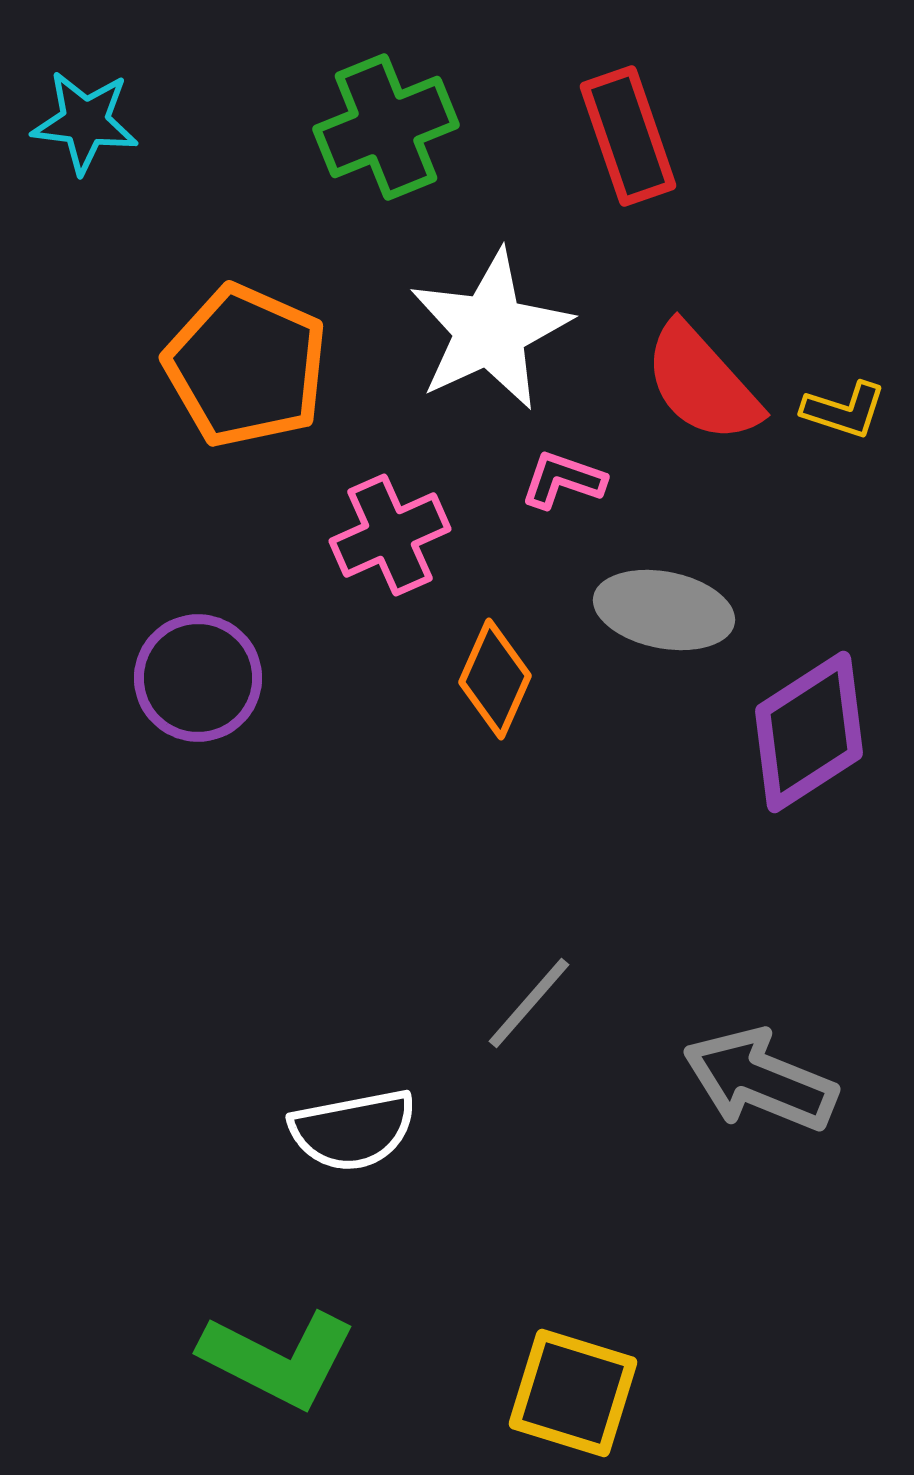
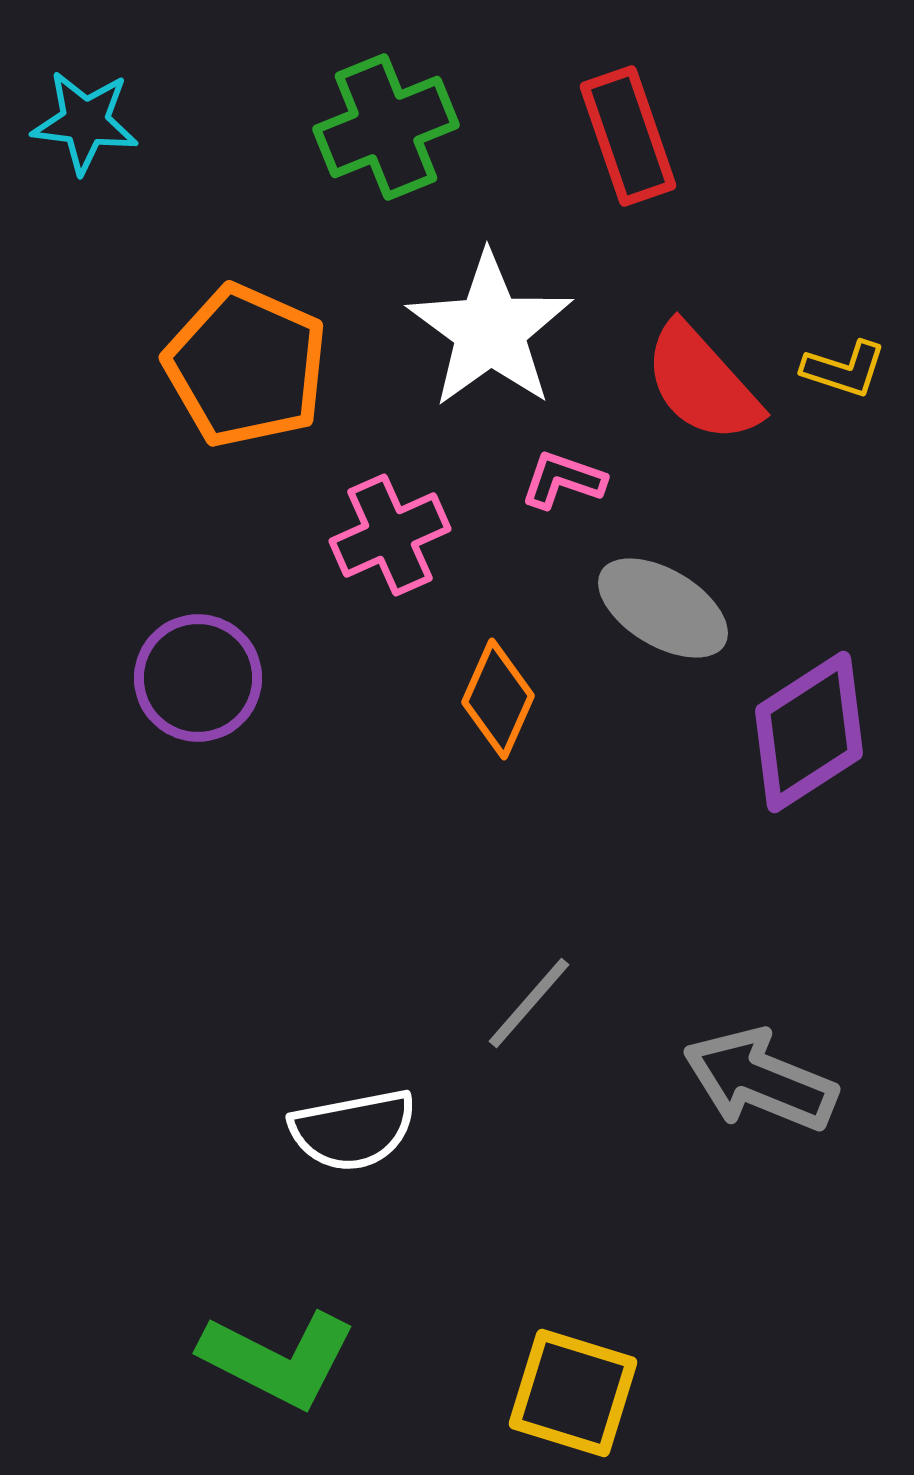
white star: rotated 11 degrees counterclockwise
yellow L-shape: moved 41 px up
gray ellipse: moved 1 px left, 2 px up; rotated 20 degrees clockwise
orange diamond: moved 3 px right, 20 px down
